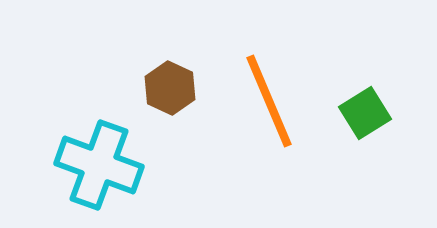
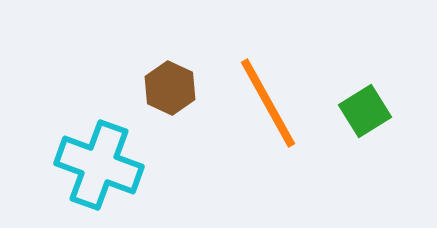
orange line: moved 1 px left, 2 px down; rotated 6 degrees counterclockwise
green square: moved 2 px up
